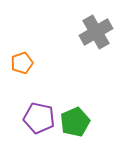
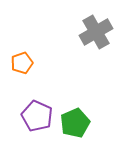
purple pentagon: moved 2 px left, 2 px up; rotated 12 degrees clockwise
green pentagon: moved 1 px down
